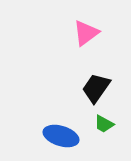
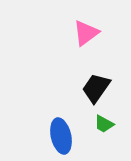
blue ellipse: rotated 60 degrees clockwise
